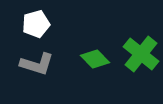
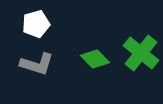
green cross: moved 1 px up
